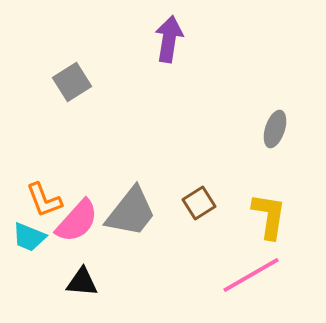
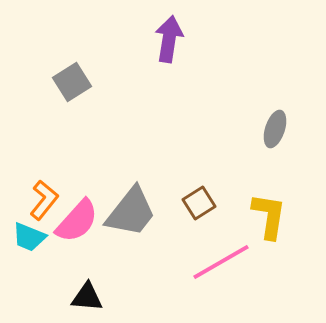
orange L-shape: rotated 120 degrees counterclockwise
pink line: moved 30 px left, 13 px up
black triangle: moved 5 px right, 15 px down
